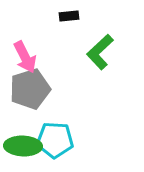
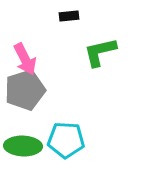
green L-shape: rotated 30 degrees clockwise
pink arrow: moved 2 px down
gray pentagon: moved 5 px left, 1 px down
cyan pentagon: moved 11 px right
